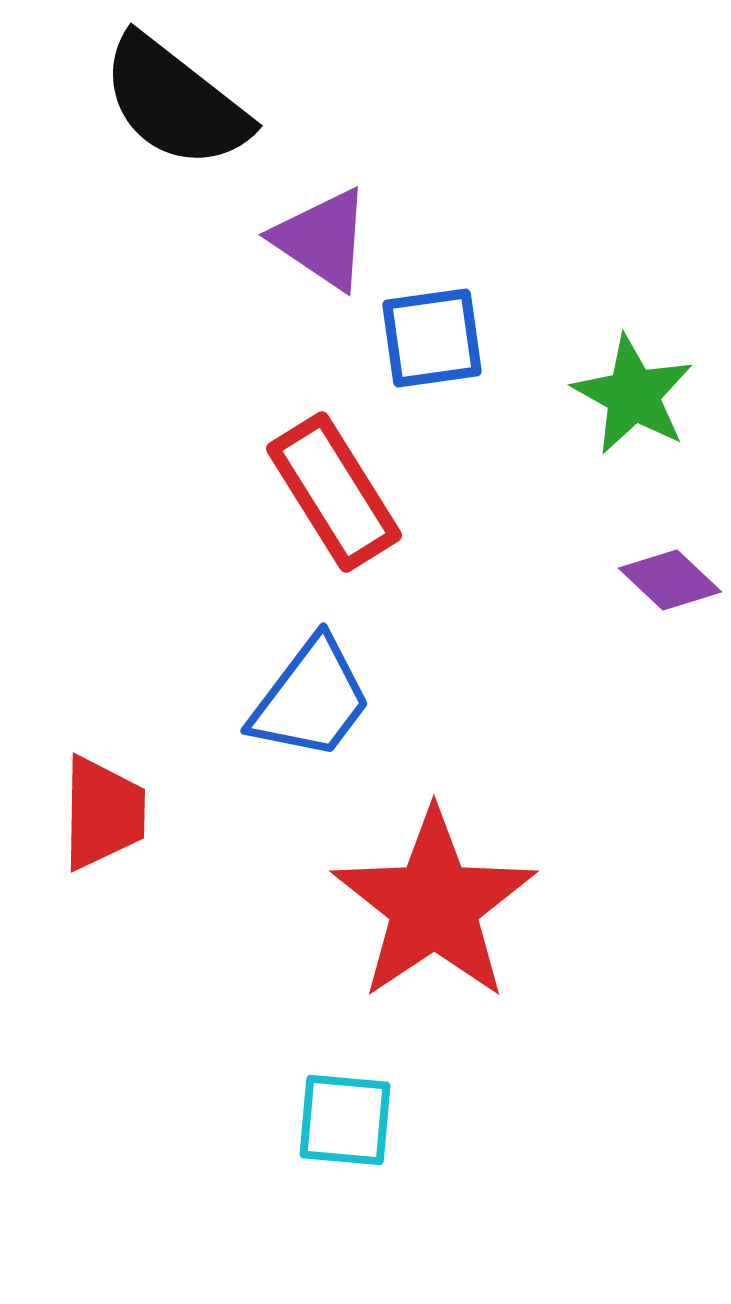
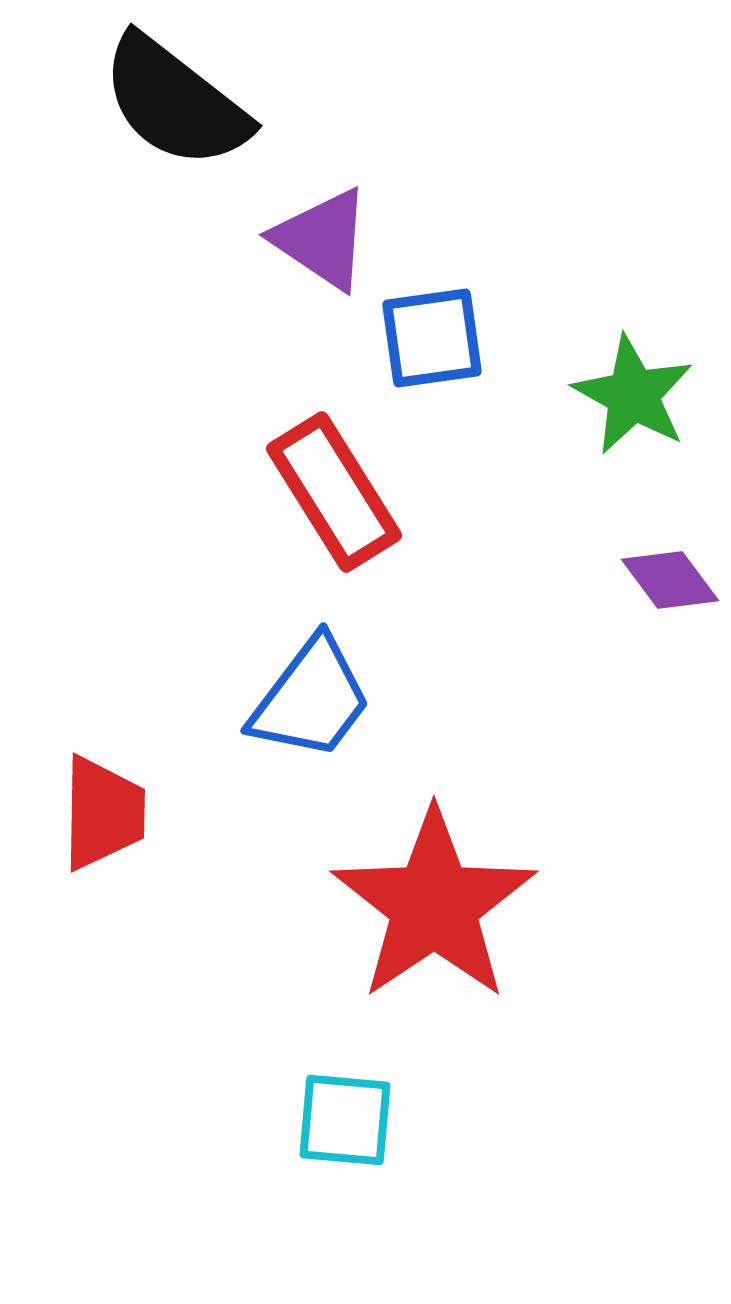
purple diamond: rotated 10 degrees clockwise
